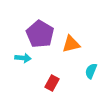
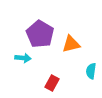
cyan semicircle: rotated 14 degrees counterclockwise
